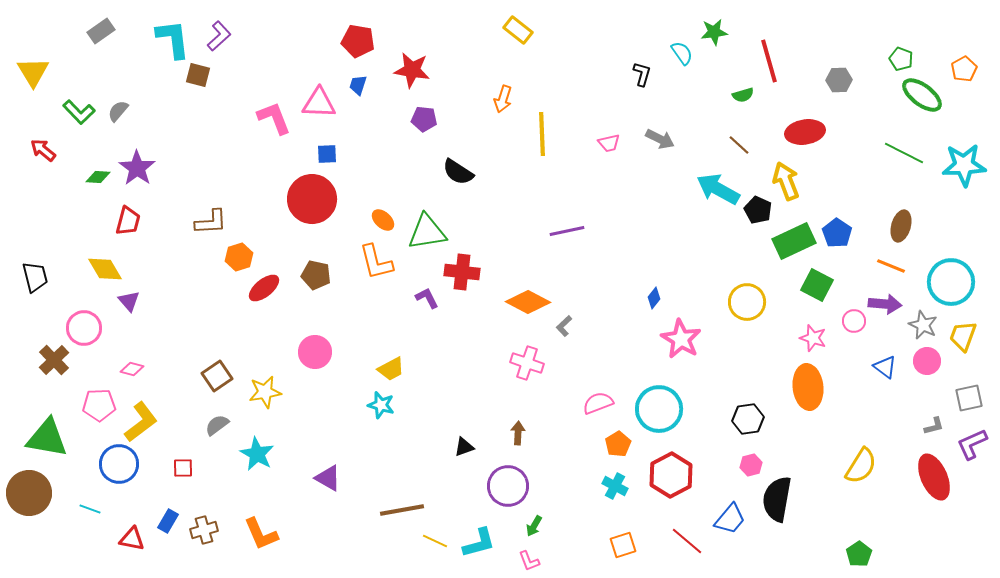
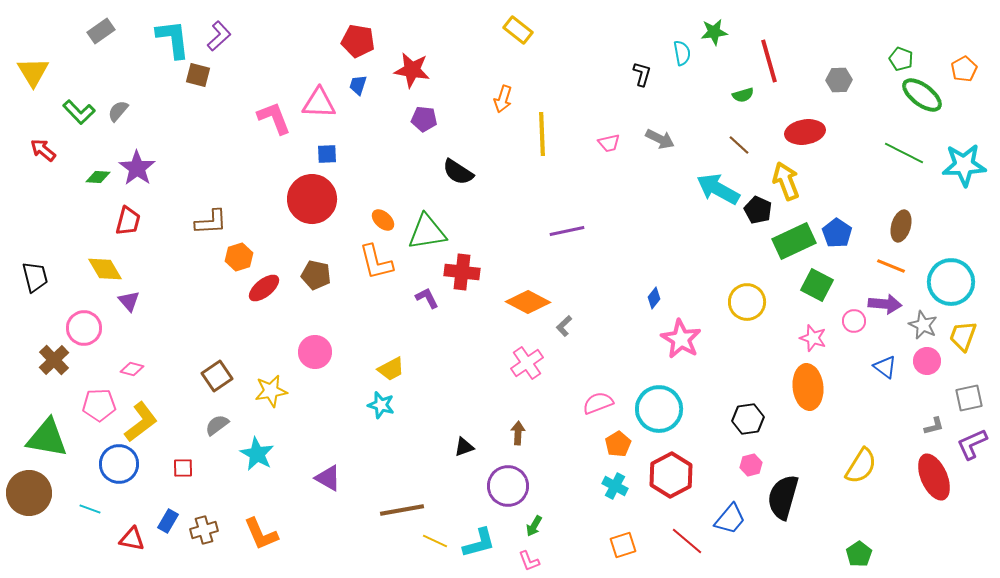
cyan semicircle at (682, 53): rotated 25 degrees clockwise
pink cross at (527, 363): rotated 36 degrees clockwise
yellow star at (265, 392): moved 6 px right, 1 px up
black semicircle at (777, 499): moved 6 px right, 2 px up; rotated 6 degrees clockwise
